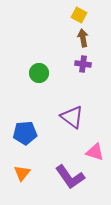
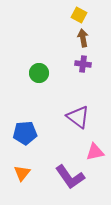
purple triangle: moved 6 px right
pink triangle: rotated 30 degrees counterclockwise
